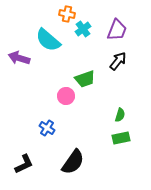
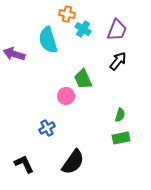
cyan cross: rotated 21 degrees counterclockwise
cyan semicircle: rotated 32 degrees clockwise
purple arrow: moved 5 px left, 4 px up
green trapezoid: moved 2 px left; rotated 85 degrees clockwise
blue cross: rotated 28 degrees clockwise
black L-shape: rotated 90 degrees counterclockwise
